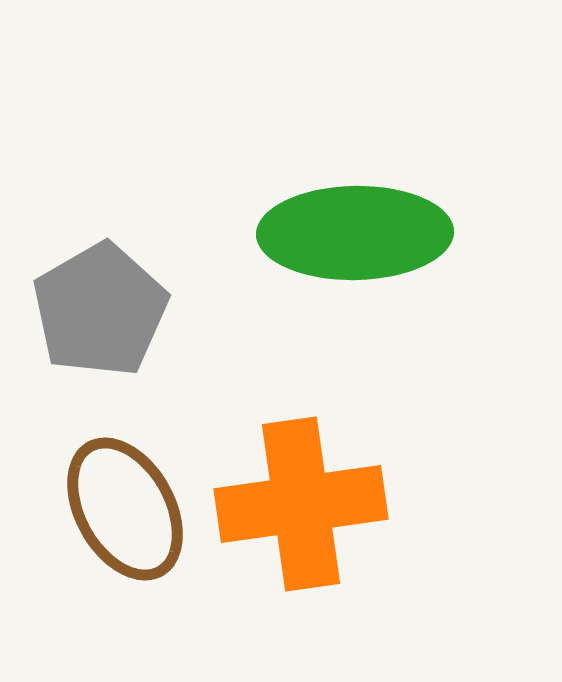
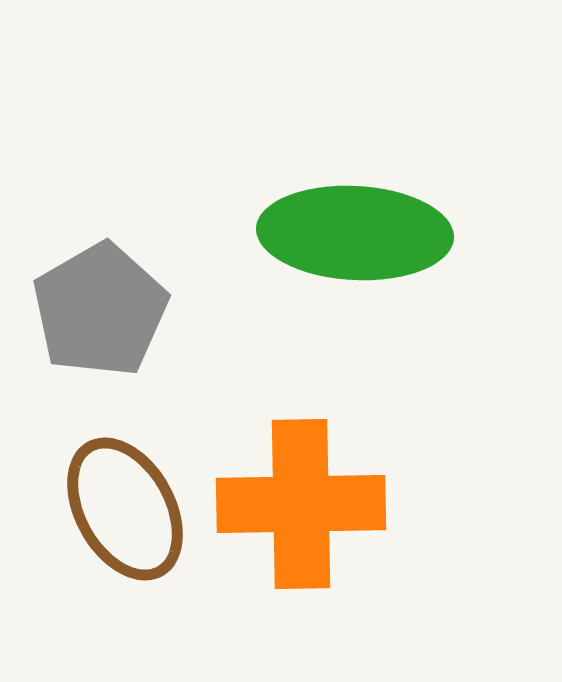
green ellipse: rotated 4 degrees clockwise
orange cross: rotated 7 degrees clockwise
